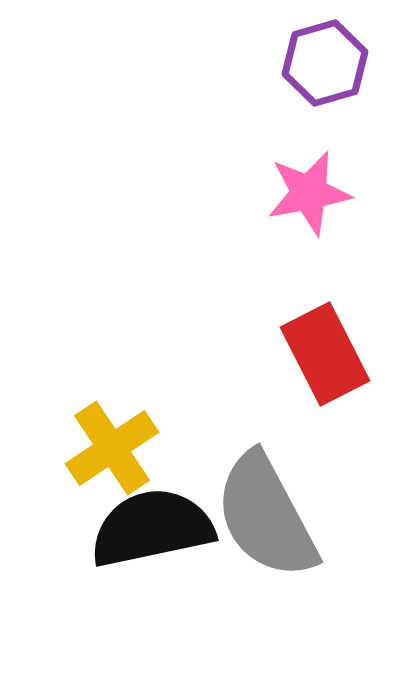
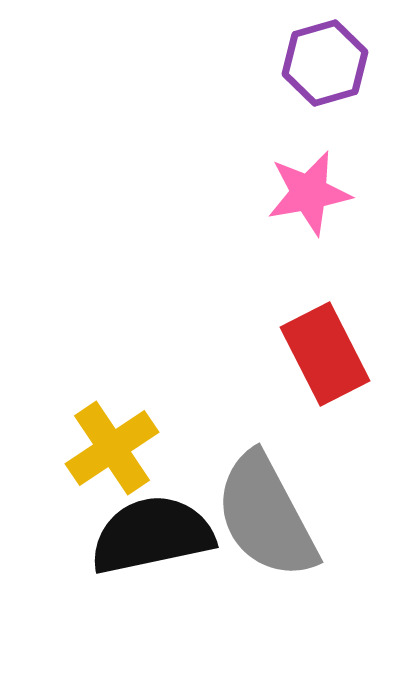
black semicircle: moved 7 px down
